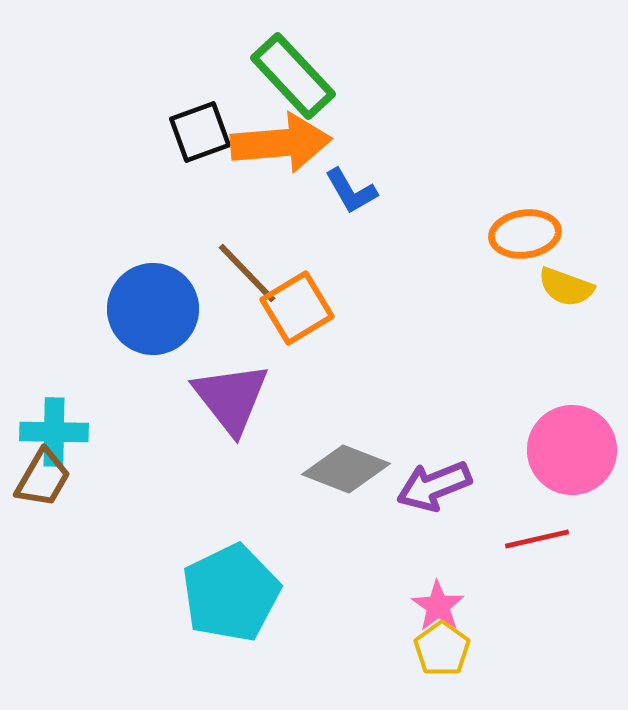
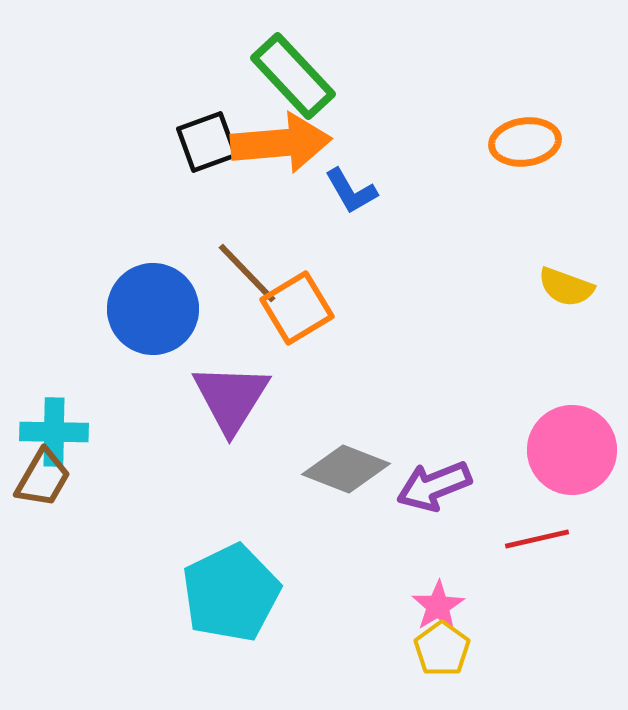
black square: moved 7 px right, 10 px down
orange ellipse: moved 92 px up
purple triangle: rotated 10 degrees clockwise
pink star: rotated 6 degrees clockwise
